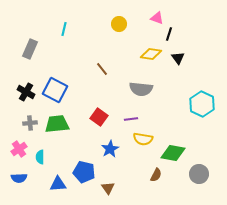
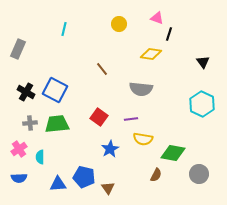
gray rectangle: moved 12 px left
black triangle: moved 25 px right, 4 px down
blue pentagon: moved 5 px down
